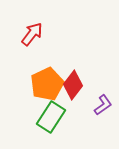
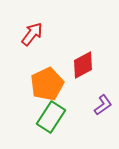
red diamond: moved 10 px right, 20 px up; rotated 24 degrees clockwise
